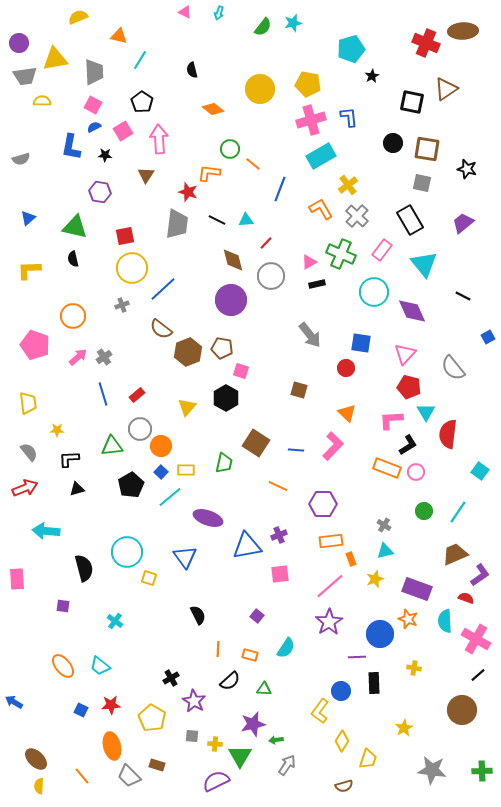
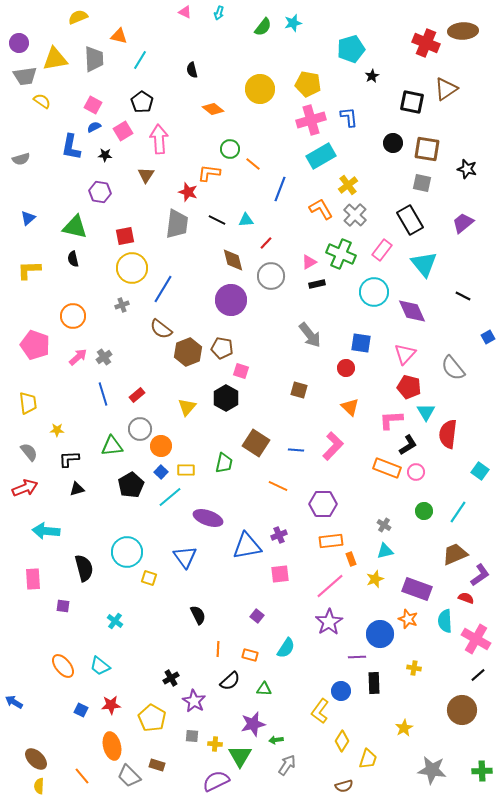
gray trapezoid at (94, 72): moved 13 px up
yellow semicircle at (42, 101): rotated 36 degrees clockwise
gray cross at (357, 216): moved 2 px left, 1 px up
blue line at (163, 289): rotated 16 degrees counterclockwise
orange triangle at (347, 413): moved 3 px right, 6 px up
pink rectangle at (17, 579): moved 16 px right
